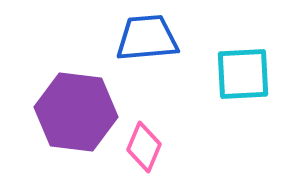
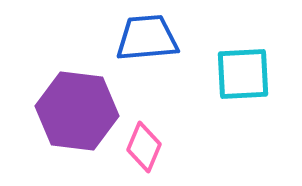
purple hexagon: moved 1 px right, 1 px up
